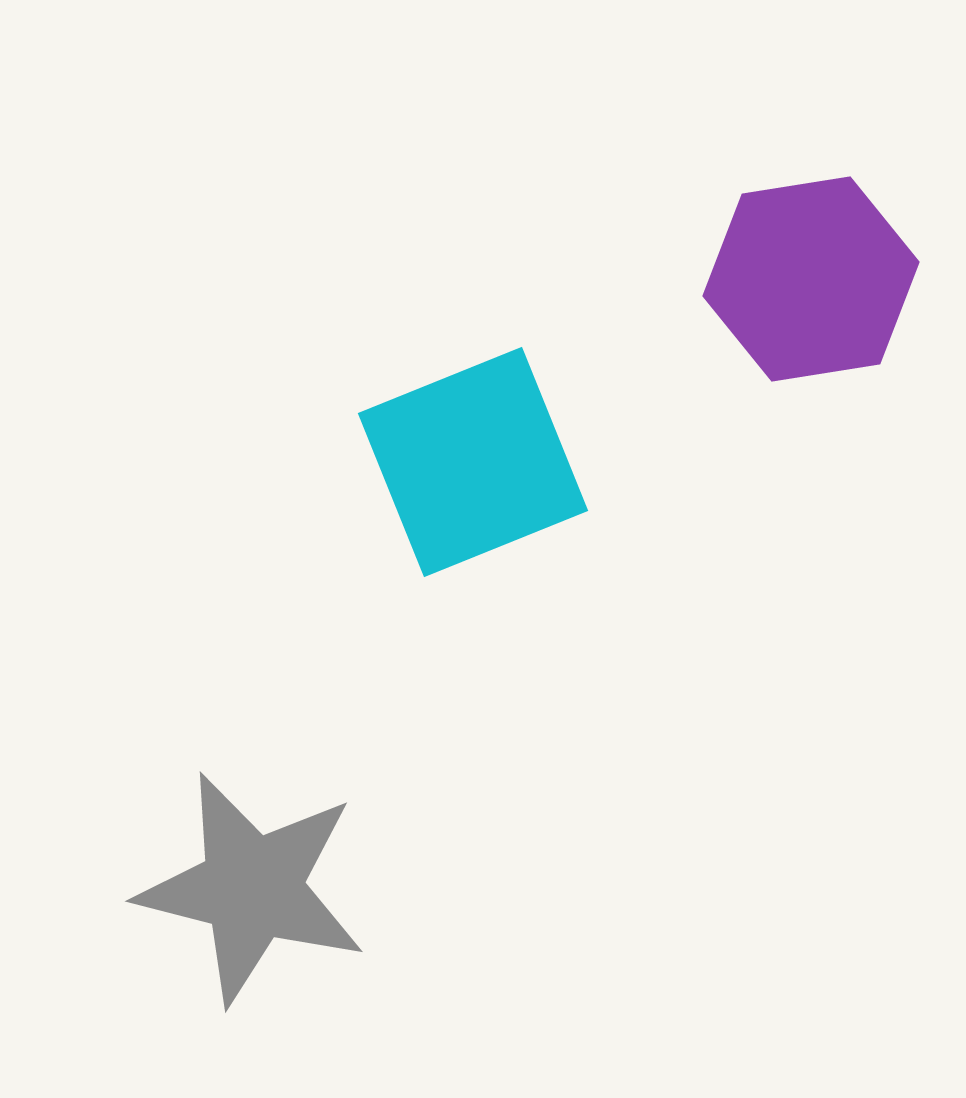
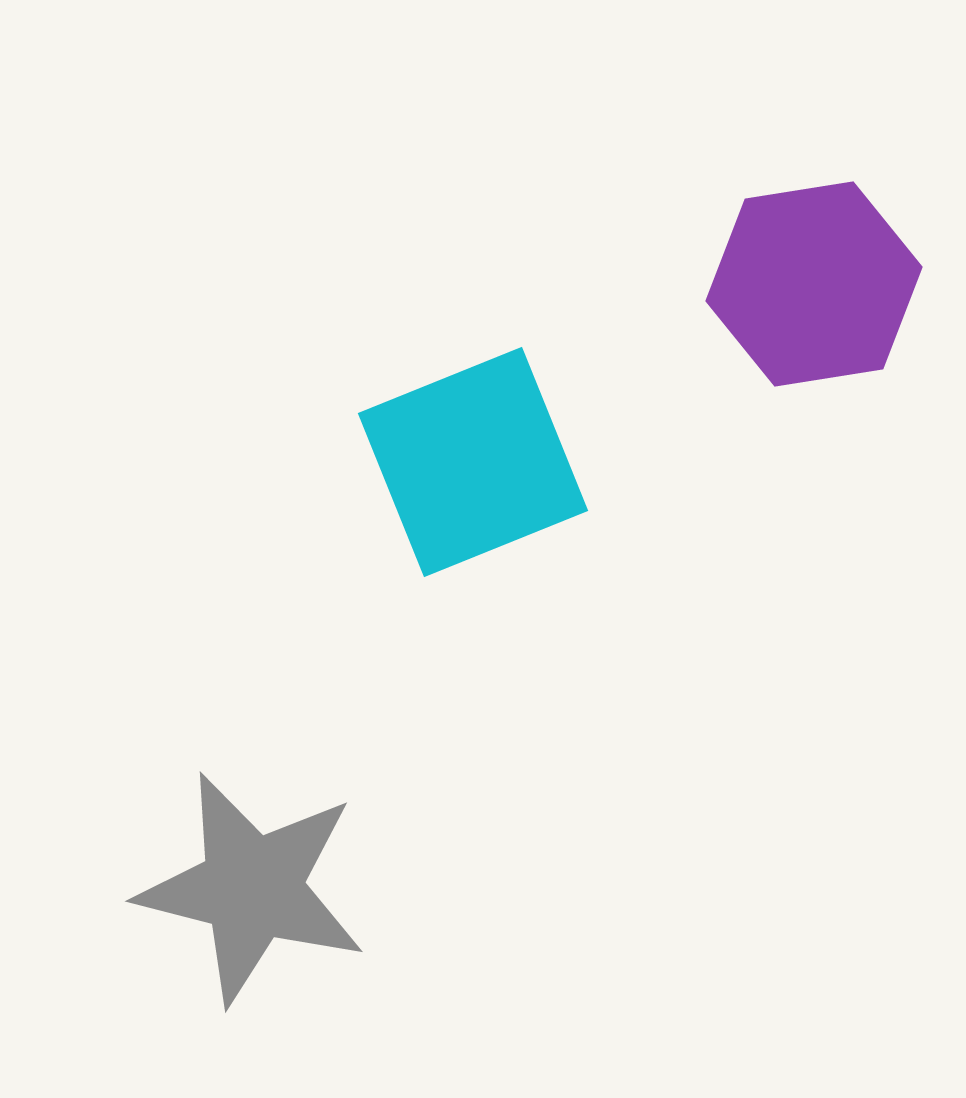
purple hexagon: moved 3 px right, 5 px down
